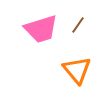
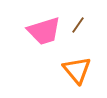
pink trapezoid: moved 3 px right, 2 px down
